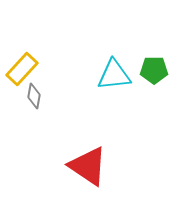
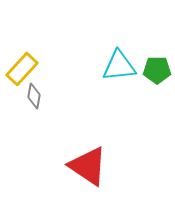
green pentagon: moved 3 px right
cyan triangle: moved 5 px right, 9 px up
